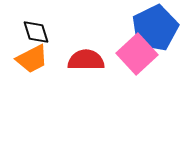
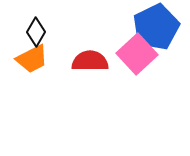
blue pentagon: moved 1 px right, 1 px up
black diamond: rotated 48 degrees clockwise
red semicircle: moved 4 px right, 1 px down
